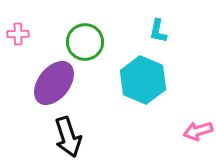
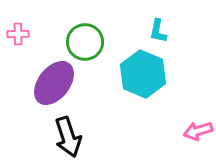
cyan hexagon: moved 6 px up
